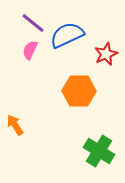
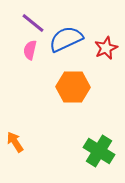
blue semicircle: moved 1 px left, 4 px down
pink semicircle: rotated 12 degrees counterclockwise
red star: moved 6 px up
orange hexagon: moved 6 px left, 4 px up
orange arrow: moved 17 px down
